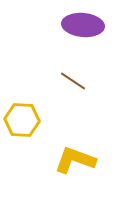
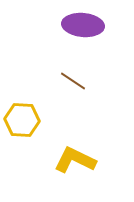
yellow L-shape: rotated 6 degrees clockwise
